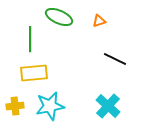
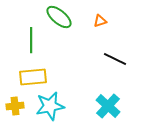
green ellipse: rotated 16 degrees clockwise
orange triangle: moved 1 px right
green line: moved 1 px right, 1 px down
yellow rectangle: moved 1 px left, 4 px down
